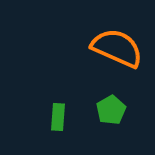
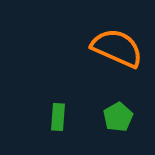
green pentagon: moved 7 px right, 7 px down
